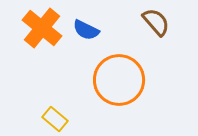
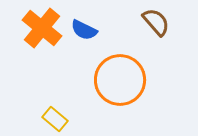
blue semicircle: moved 2 px left
orange circle: moved 1 px right
